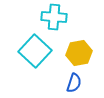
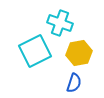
cyan cross: moved 6 px right, 6 px down; rotated 15 degrees clockwise
cyan square: rotated 20 degrees clockwise
